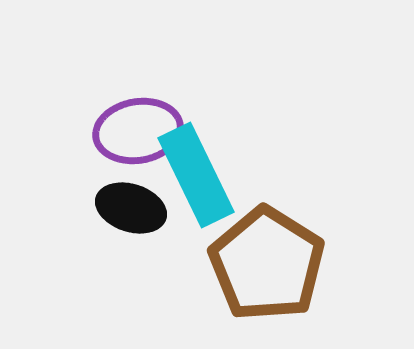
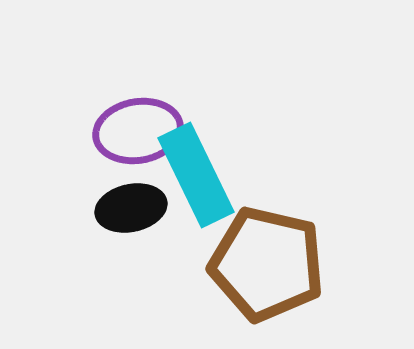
black ellipse: rotated 30 degrees counterclockwise
brown pentagon: rotated 19 degrees counterclockwise
